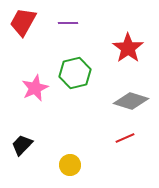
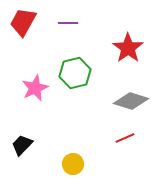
yellow circle: moved 3 px right, 1 px up
